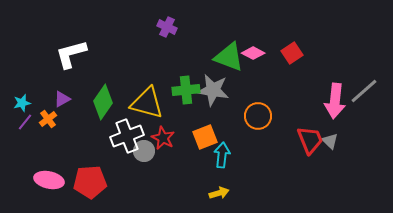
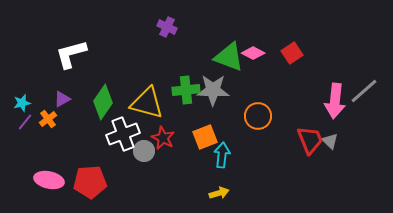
gray star: rotated 8 degrees counterclockwise
white cross: moved 4 px left, 2 px up
